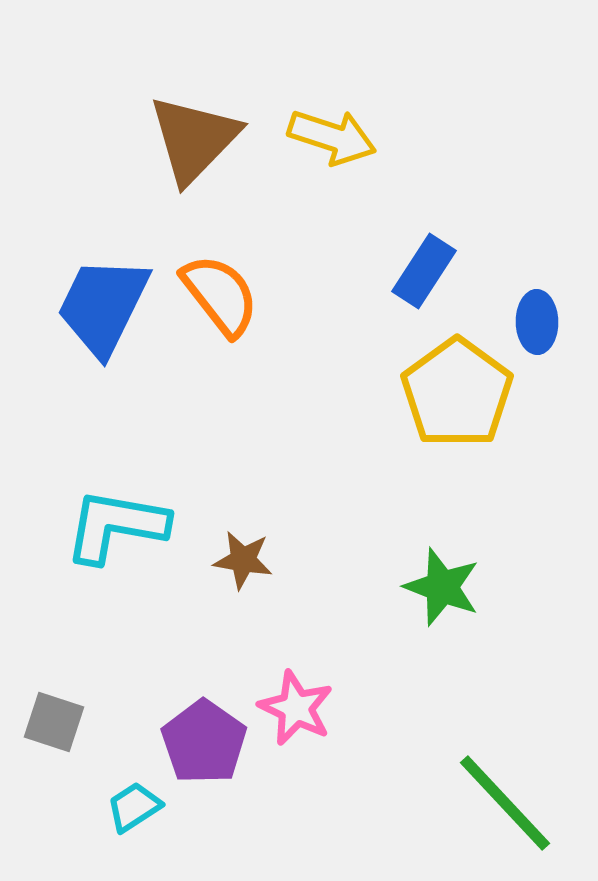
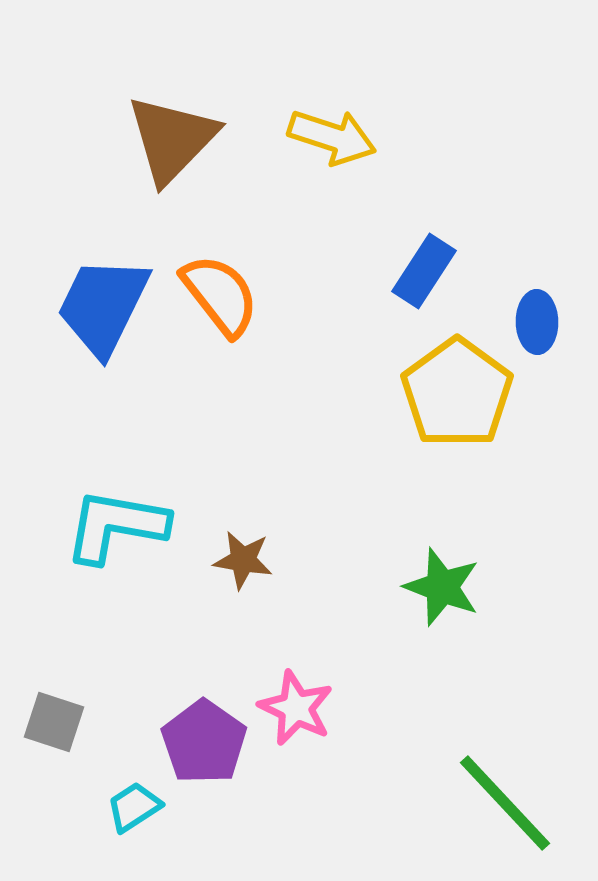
brown triangle: moved 22 px left
